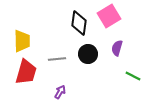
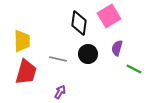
gray line: moved 1 px right; rotated 18 degrees clockwise
green line: moved 1 px right, 7 px up
